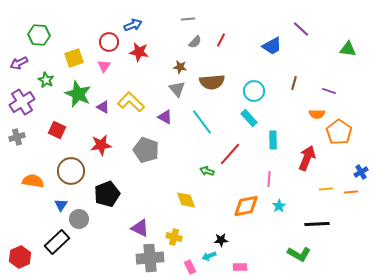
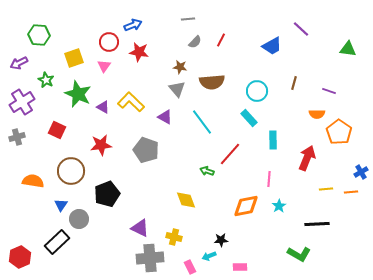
cyan circle at (254, 91): moved 3 px right
